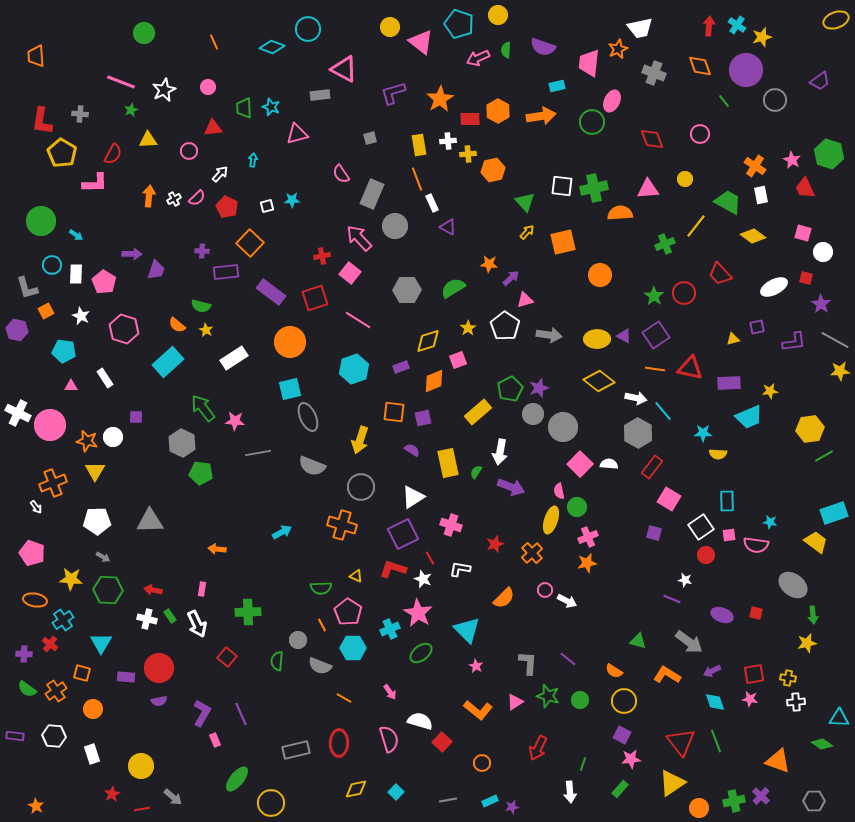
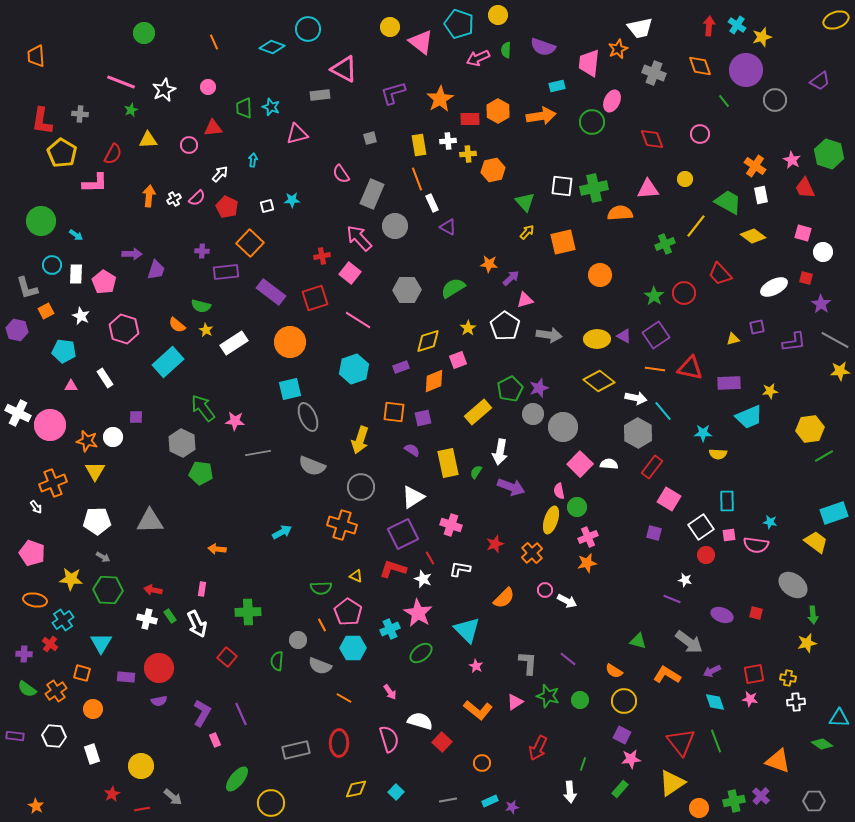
pink circle at (189, 151): moved 6 px up
white rectangle at (234, 358): moved 15 px up
